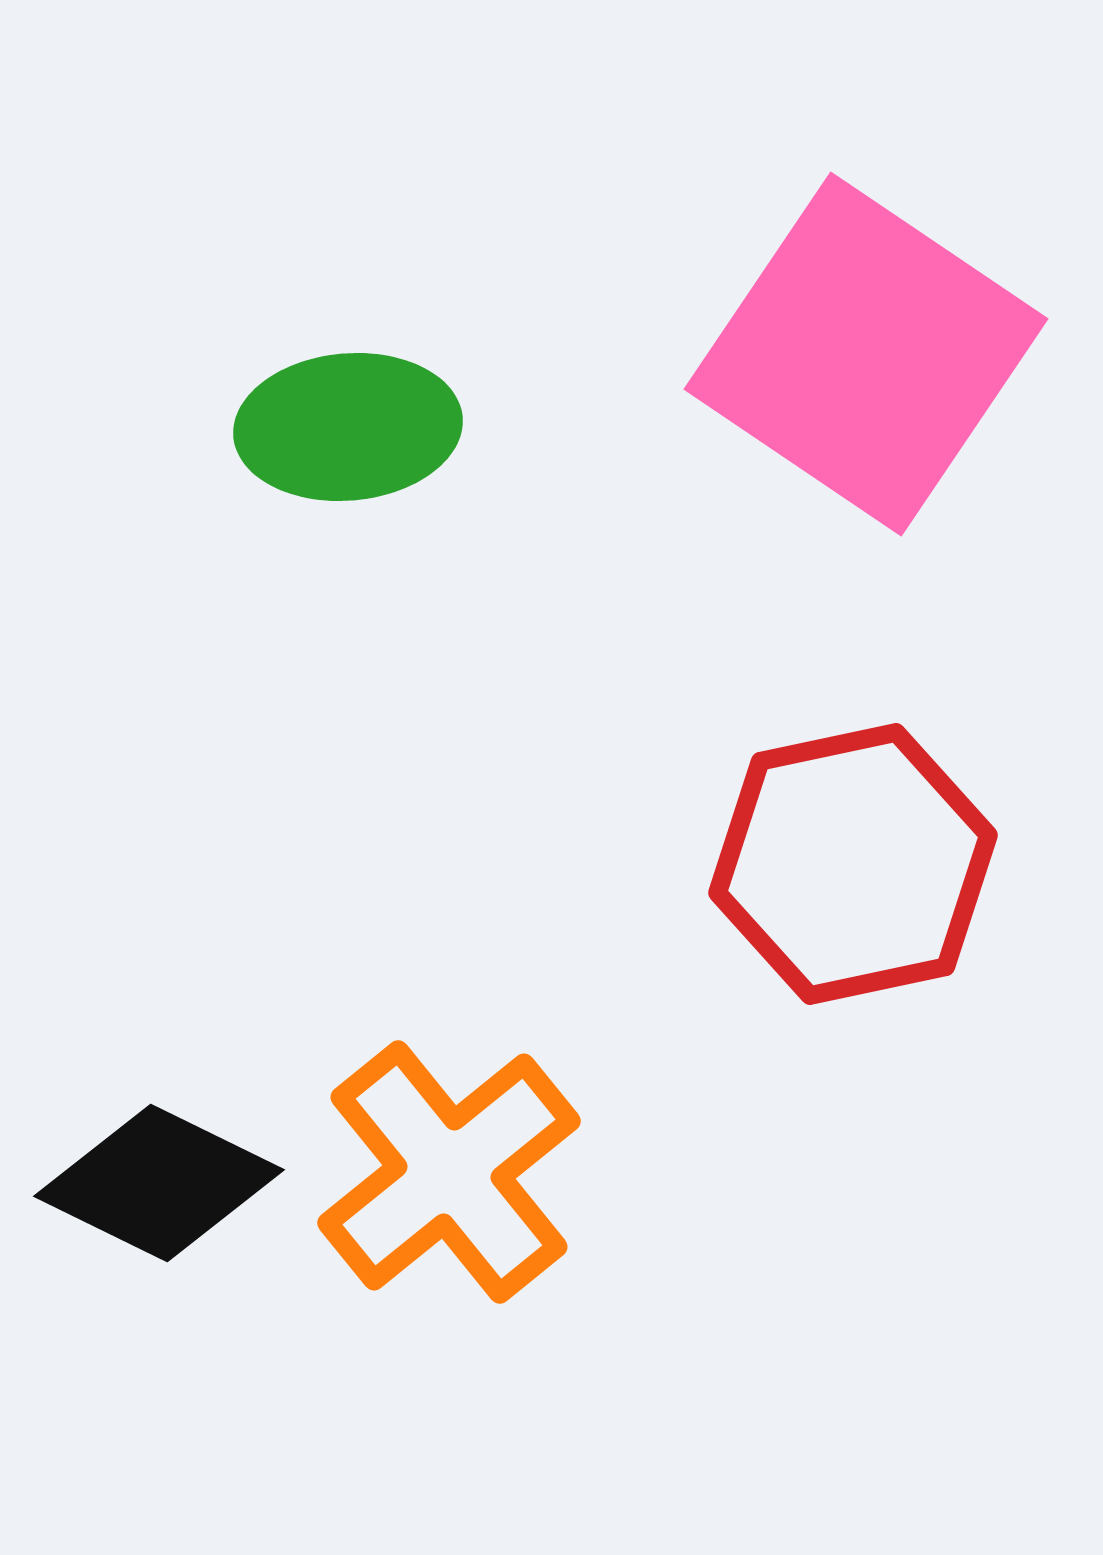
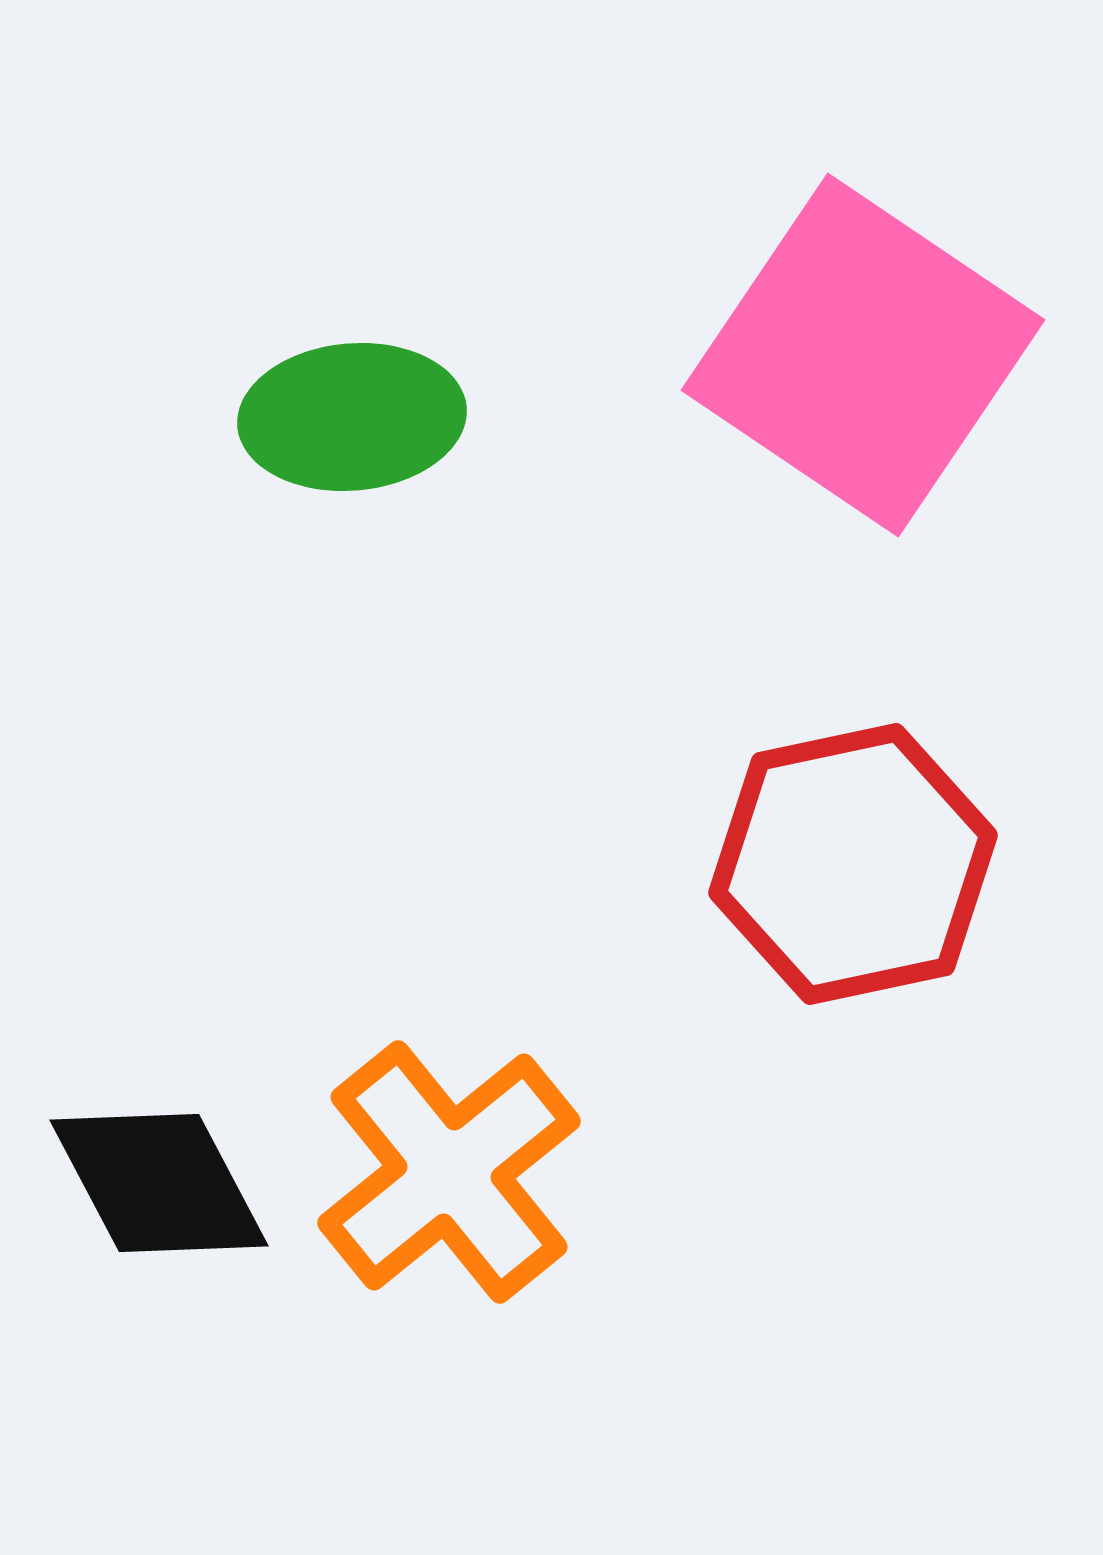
pink square: moved 3 px left, 1 px down
green ellipse: moved 4 px right, 10 px up
black diamond: rotated 36 degrees clockwise
